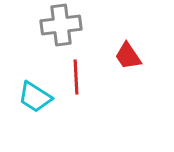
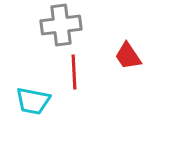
red line: moved 2 px left, 5 px up
cyan trapezoid: moved 2 px left, 4 px down; rotated 21 degrees counterclockwise
